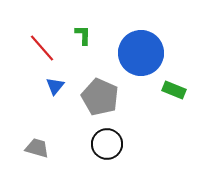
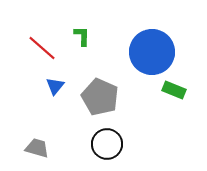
green L-shape: moved 1 px left, 1 px down
red line: rotated 8 degrees counterclockwise
blue circle: moved 11 px right, 1 px up
